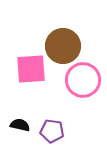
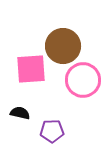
black semicircle: moved 12 px up
purple pentagon: rotated 10 degrees counterclockwise
